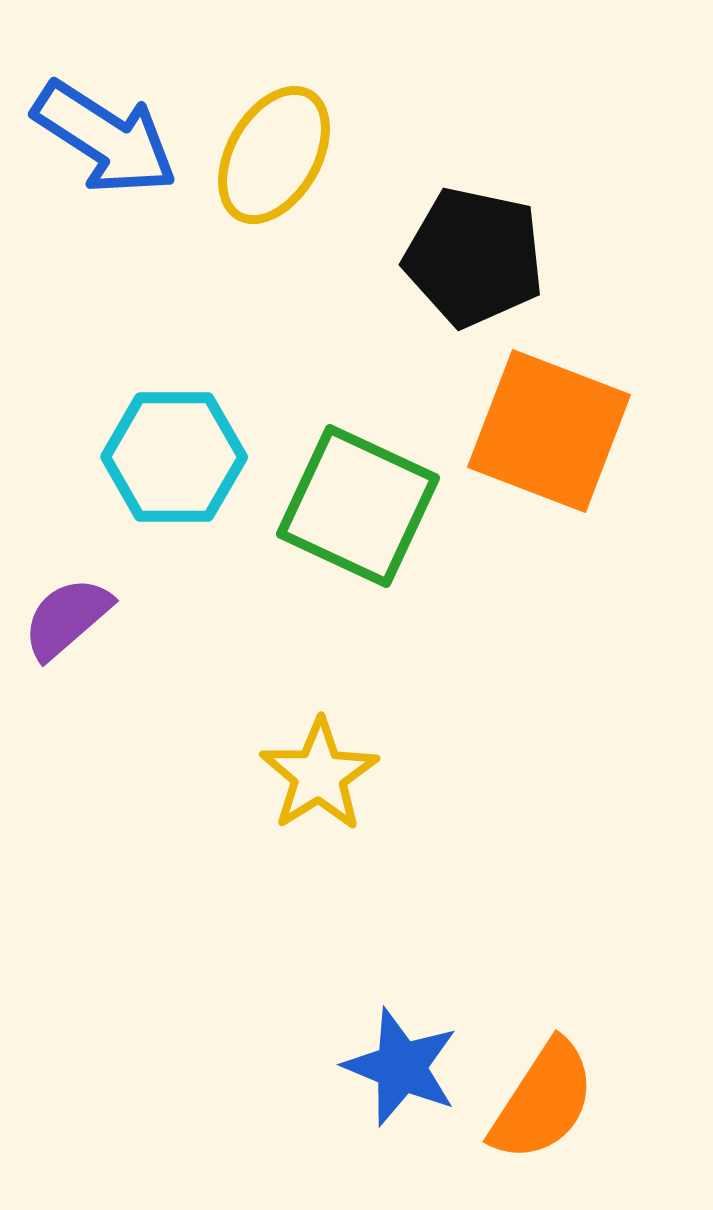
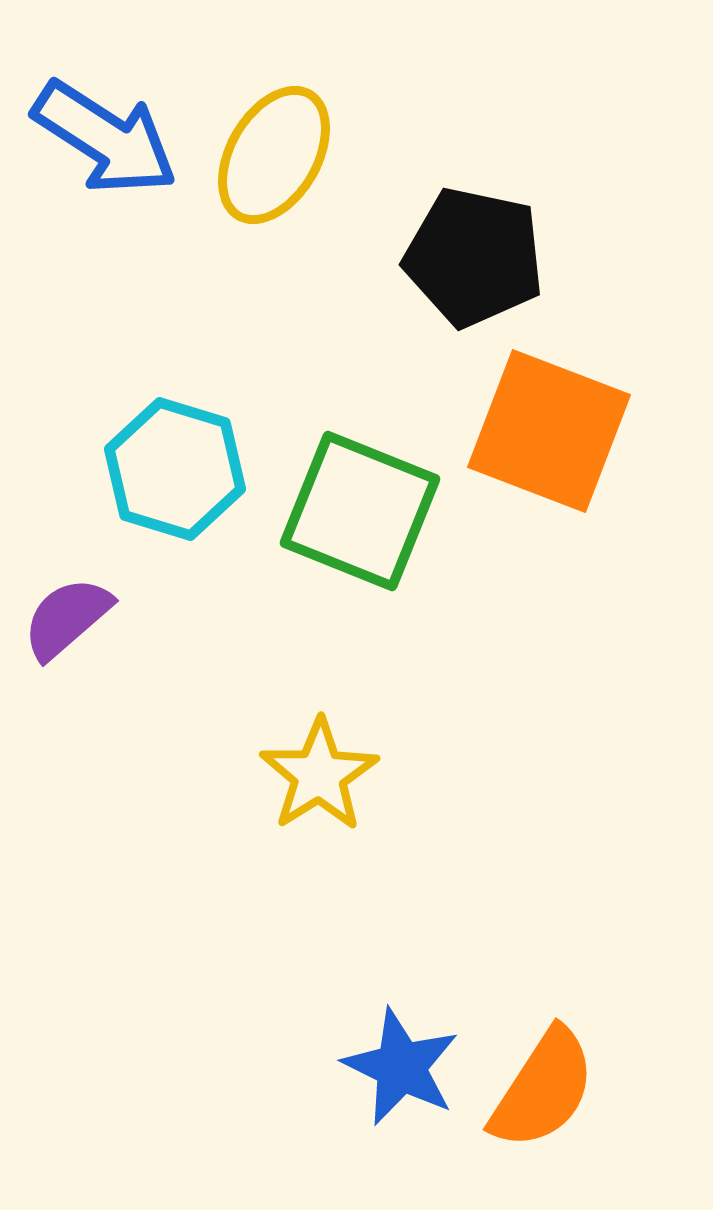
cyan hexagon: moved 1 px right, 12 px down; rotated 17 degrees clockwise
green square: moved 2 px right, 5 px down; rotated 3 degrees counterclockwise
blue star: rotated 4 degrees clockwise
orange semicircle: moved 12 px up
